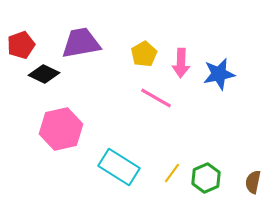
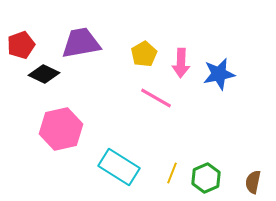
yellow line: rotated 15 degrees counterclockwise
